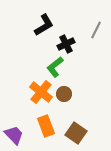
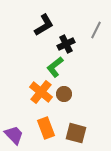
orange rectangle: moved 2 px down
brown square: rotated 20 degrees counterclockwise
